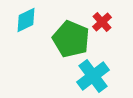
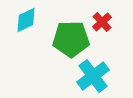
green pentagon: rotated 24 degrees counterclockwise
